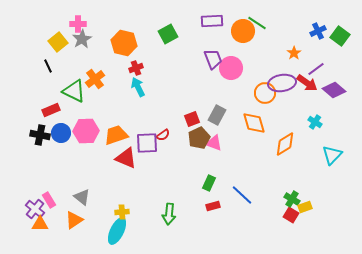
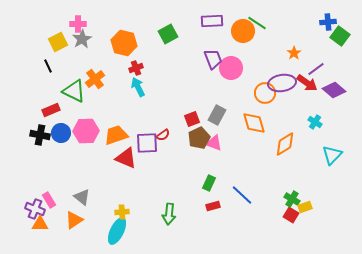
blue cross at (318, 31): moved 10 px right, 9 px up; rotated 21 degrees clockwise
yellow square at (58, 42): rotated 12 degrees clockwise
purple cross at (35, 209): rotated 18 degrees counterclockwise
